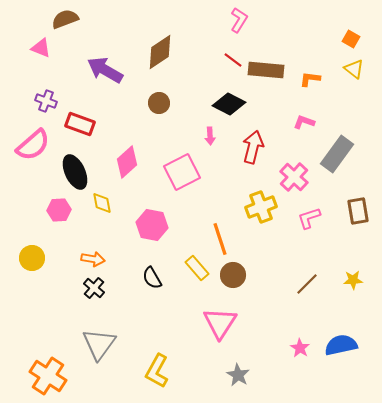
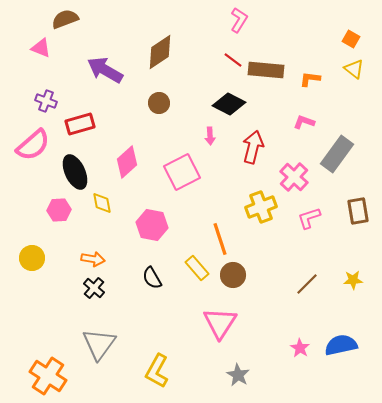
red rectangle at (80, 124): rotated 36 degrees counterclockwise
